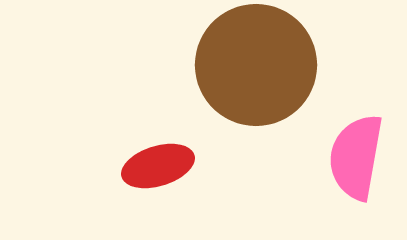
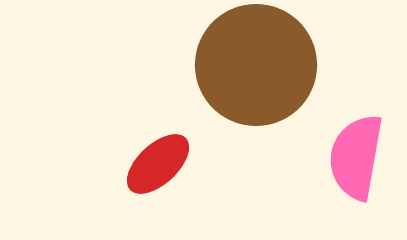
red ellipse: moved 2 px up; rotated 26 degrees counterclockwise
